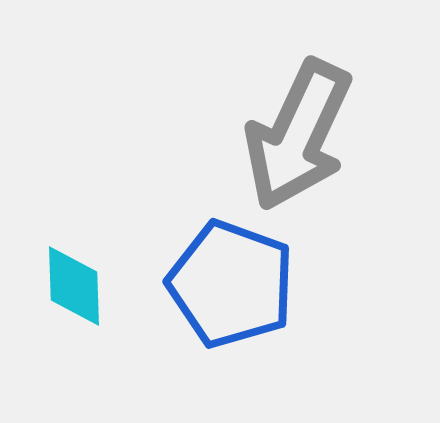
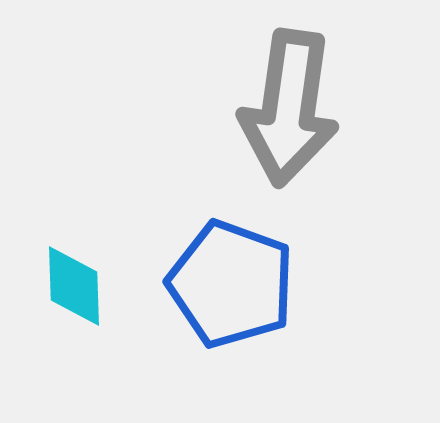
gray arrow: moved 9 px left, 27 px up; rotated 17 degrees counterclockwise
